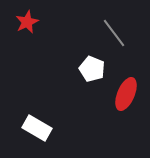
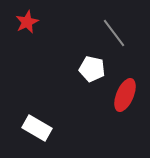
white pentagon: rotated 10 degrees counterclockwise
red ellipse: moved 1 px left, 1 px down
